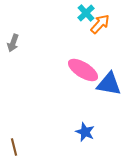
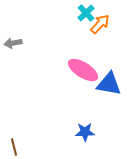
gray arrow: rotated 60 degrees clockwise
blue star: rotated 24 degrees counterclockwise
